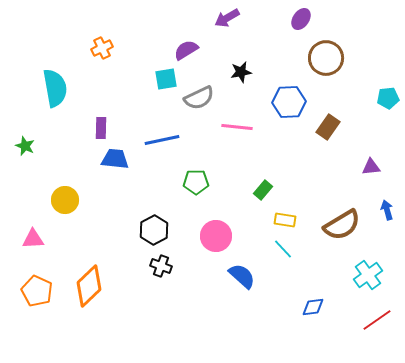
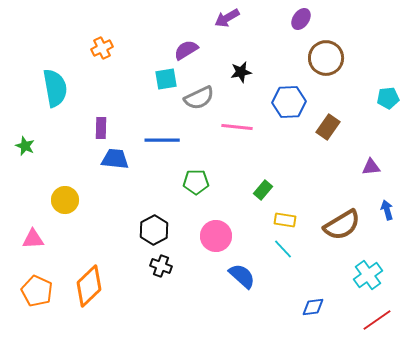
blue line: rotated 12 degrees clockwise
